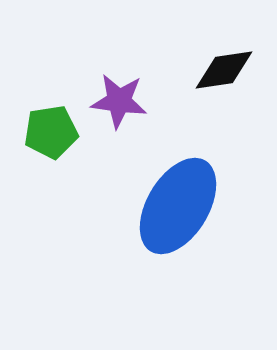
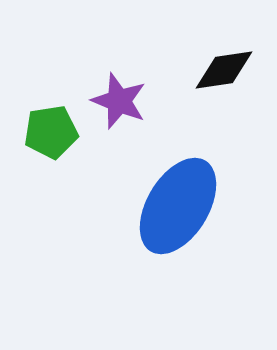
purple star: rotated 14 degrees clockwise
